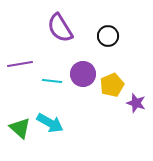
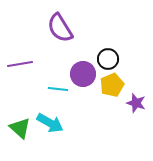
black circle: moved 23 px down
cyan line: moved 6 px right, 8 px down
